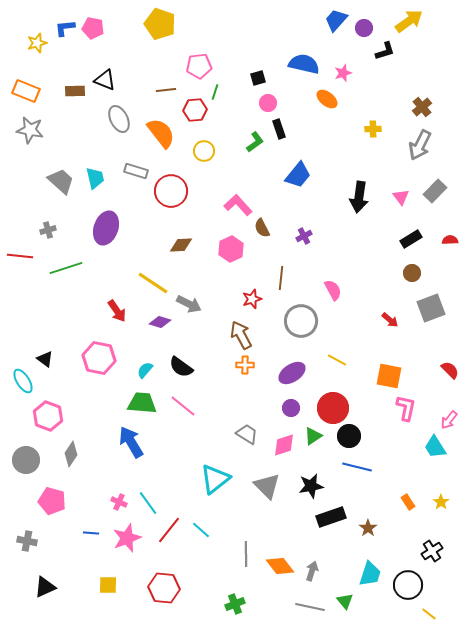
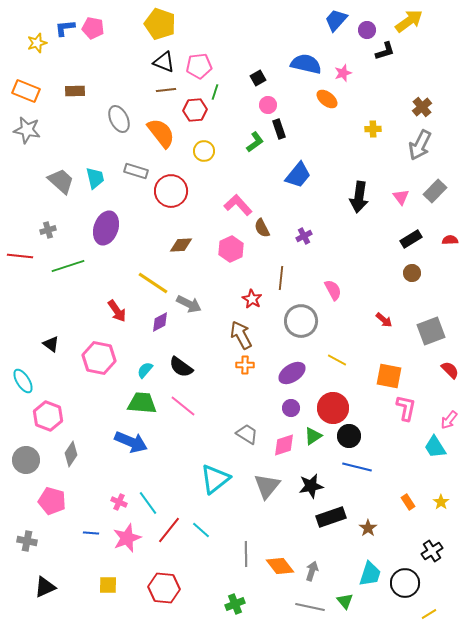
purple circle at (364, 28): moved 3 px right, 2 px down
blue semicircle at (304, 64): moved 2 px right
black square at (258, 78): rotated 14 degrees counterclockwise
black triangle at (105, 80): moved 59 px right, 18 px up
pink circle at (268, 103): moved 2 px down
gray star at (30, 130): moved 3 px left
green line at (66, 268): moved 2 px right, 2 px up
red star at (252, 299): rotated 24 degrees counterclockwise
gray square at (431, 308): moved 23 px down
red arrow at (390, 320): moved 6 px left
purple diamond at (160, 322): rotated 45 degrees counterclockwise
black triangle at (45, 359): moved 6 px right, 15 px up
blue arrow at (131, 442): rotated 144 degrees clockwise
gray triangle at (267, 486): rotated 24 degrees clockwise
black circle at (408, 585): moved 3 px left, 2 px up
yellow line at (429, 614): rotated 70 degrees counterclockwise
